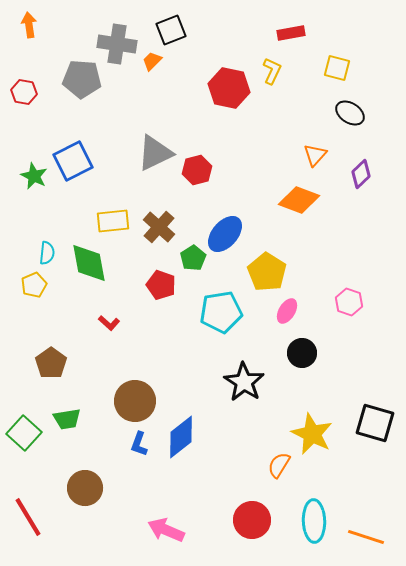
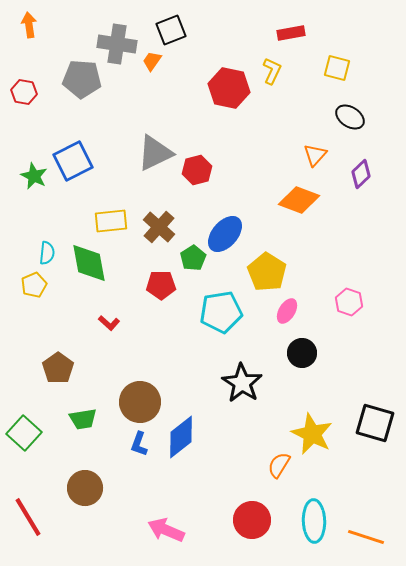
orange trapezoid at (152, 61): rotated 10 degrees counterclockwise
black ellipse at (350, 113): moved 4 px down
yellow rectangle at (113, 221): moved 2 px left
red pentagon at (161, 285): rotated 20 degrees counterclockwise
brown pentagon at (51, 363): moved 7 px right, 5 px down
black star at (244, 382): moved 2 px left, 1 px down
brown circle at (135, 401): moved 5 px right, 1 px down
green trapezoid at (67, 419): moved 16 px right
